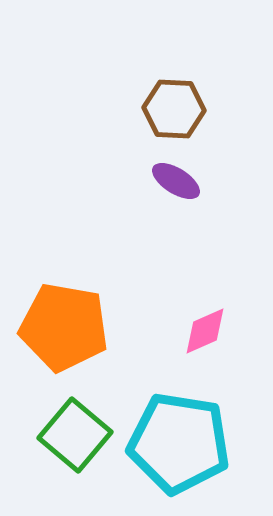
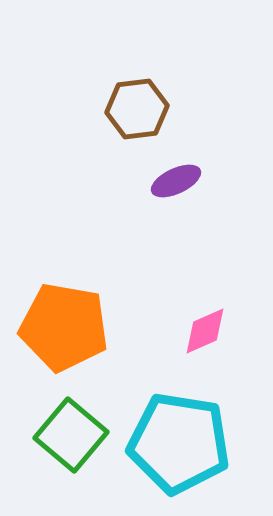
brown hexagon: moved 37 px left; rotated 10 degrees counterclockwise
purple ellipse: rotated 57 degrees counterclockwise
green square: moved 4 px left
